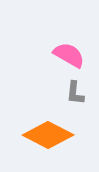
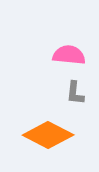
pink semicircle: rotated 24 degrees counterclockwise
